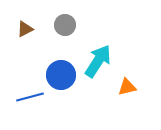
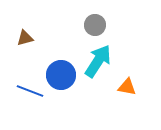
gray circle: moved 30 px right
brown triangle: moved 9 px down; rotated 12 degrees clockwise
orange triangle: rotated 24 degrees clockwise
blue line: moved 6 px up; rotated 36 degrees clockwise
